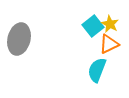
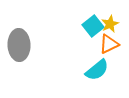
yellow star: rotated 18 degrees clockwise
gray ellipse: moved 6 px down; rotated 16 degrees counterclockwise
cyan semicircle: rotated 150 degrees counterclockwise
